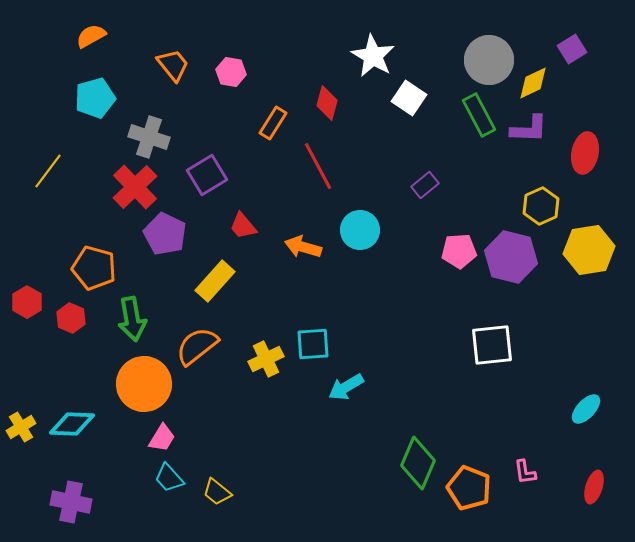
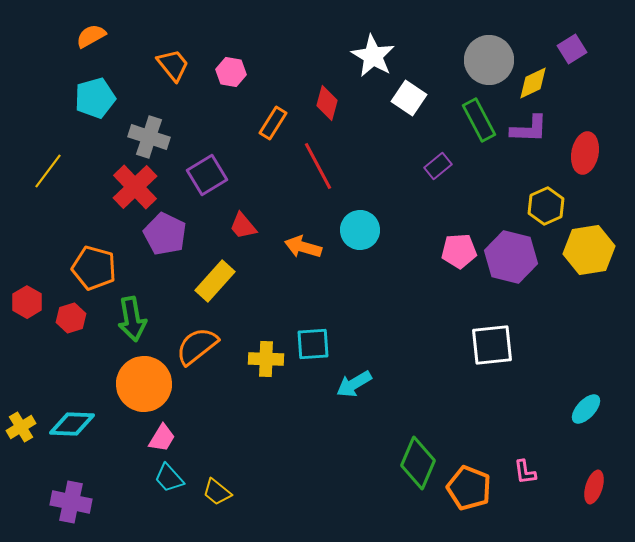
green rectangle at (479, 115): moved 5 px down
purple rectangle at (425, 185): moved 13 px right, 19 px up
yellow hexagon at (541, 206): moved 5 px right
red hexagon at (71, 318): rotated 20 degrees clockwise
yellow cross at (266, 359): rotated 28 degrees clockwise
cyan arrow at (346, 387): moved 8 px right, 3 px up
